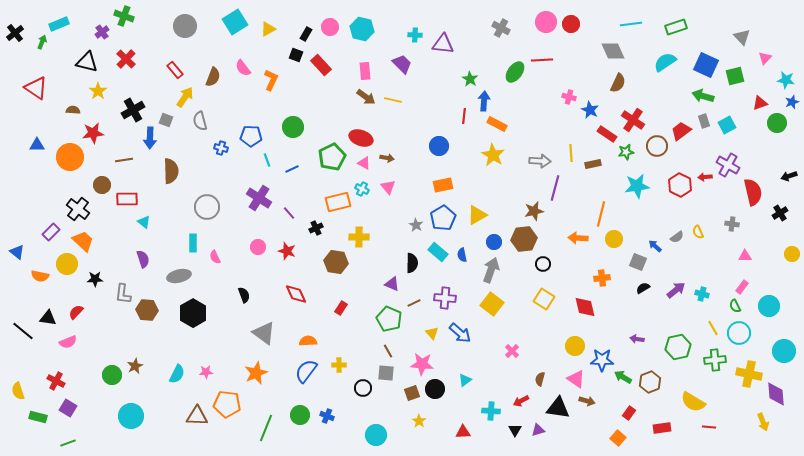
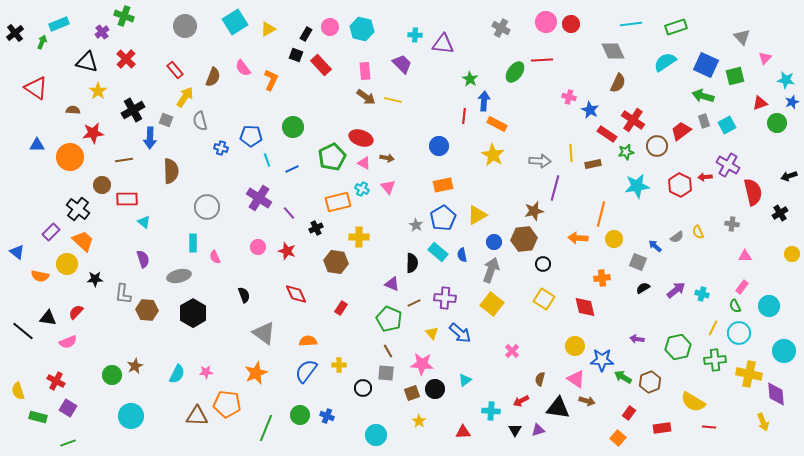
yellow line at (713, 328): rotated 56 degrees clockwise
